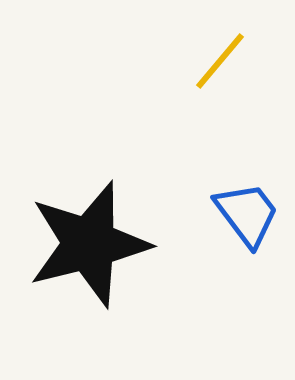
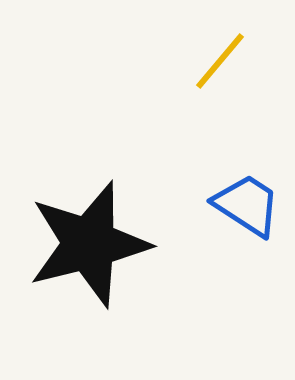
blue trapezoid: moved 9 px up; rotated 20 degrees counterclockwise
